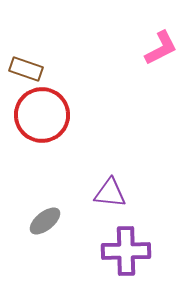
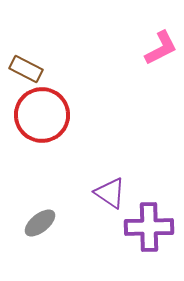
brown rectangle: rotated 8 degrees clockwise
purple triangle: rotated 28 degrees clockwise
gray ellipse: moved 5 px left, 2 px down
purple cross: moved 23 px right, 24 px up
